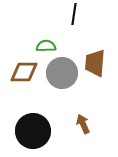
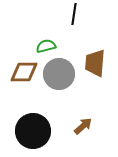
green semicircle: rotated 12 degrees counterclockwise
gray circle: moved 3 px left, 1 px down
brown arrow: moved 2 px down; rotated 72 degrees clockwise
